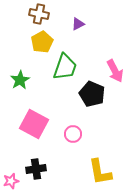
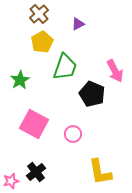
brown cross: rotated 36 degrees clockwise
black cross: moved 3 px down; rotated 30 degrees counterclockwise
